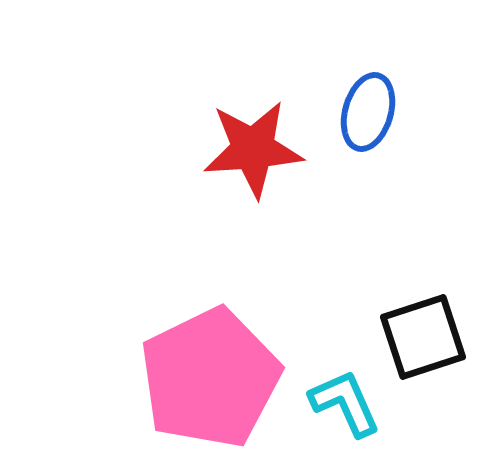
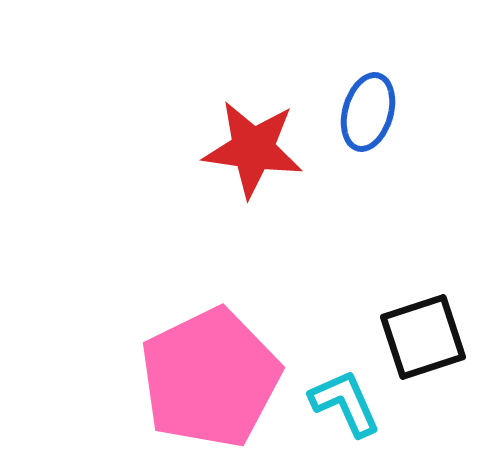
red star: rotated 12 degrees clockwise
